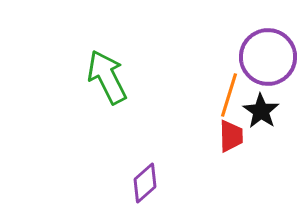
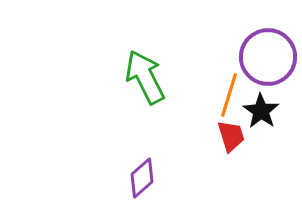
green arrow: moved 38 px right
red trapezoid: rotated 16 degrees counterclockwise
purple diamond: moved 3 px left, 5 px up
